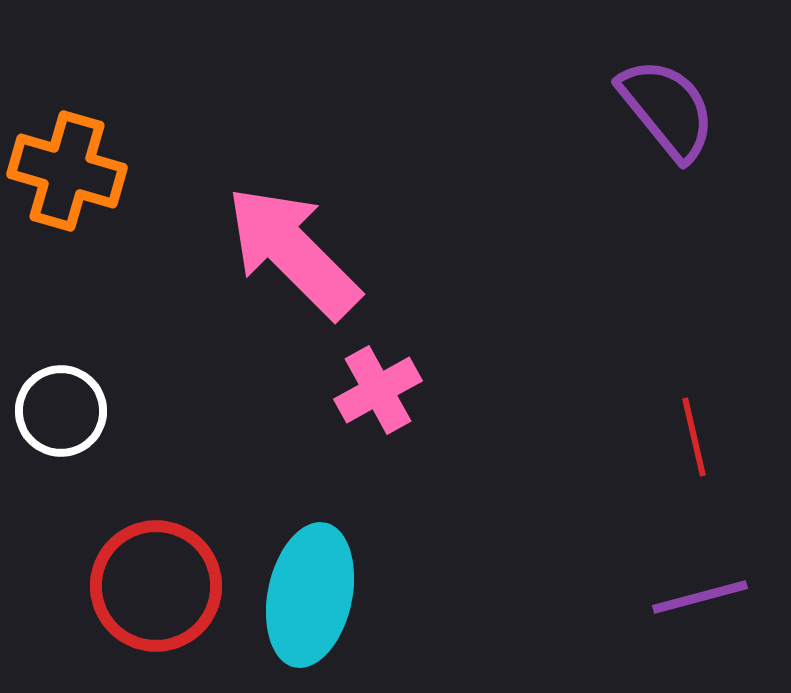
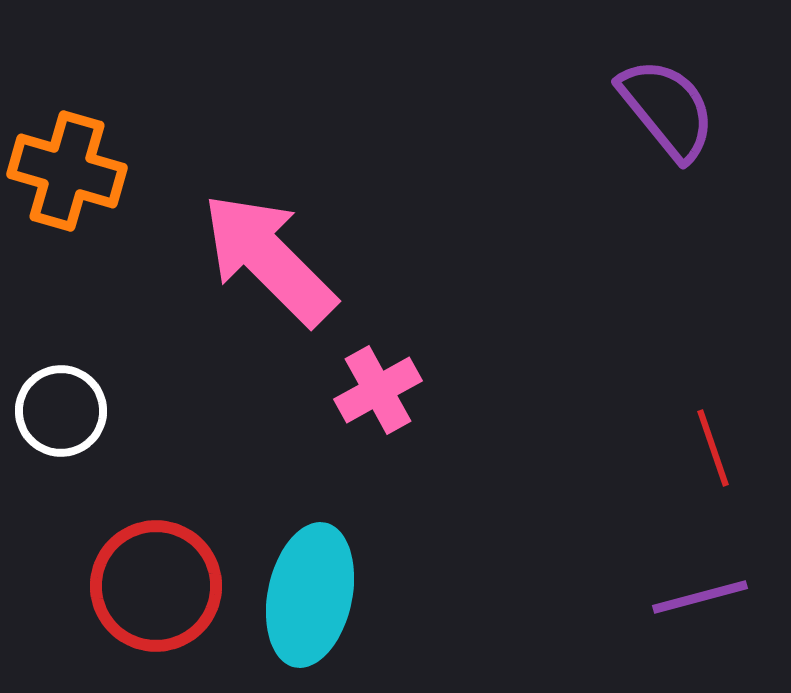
pink arrow: moved 24 px left, 7 px down
red line: moved 19 px right, 11 px down; rotated 6 degrees counterclockwise
